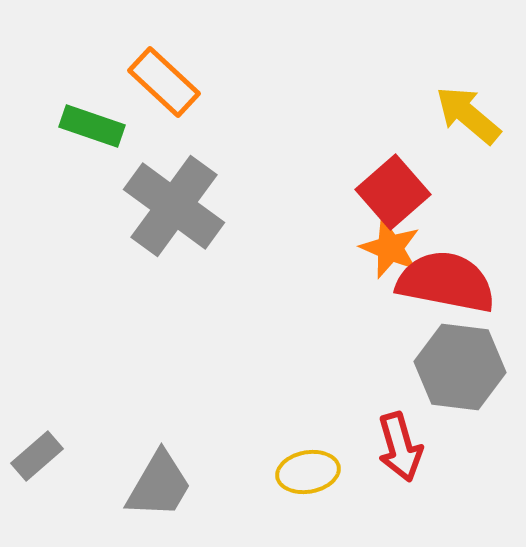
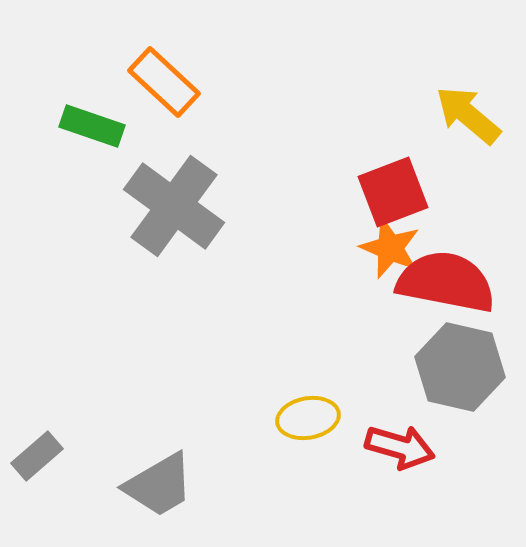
red square: rotated 20 degrees clockwise
gray hexagon: rotated 6 degrees clockwise
red arrow: rotated 58 degrees counterclockwise
yellow ellipse: moved 54 px up
gray trapezoid: rotated 30 degrees clockwise
